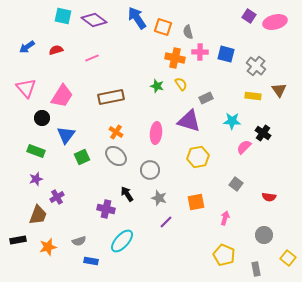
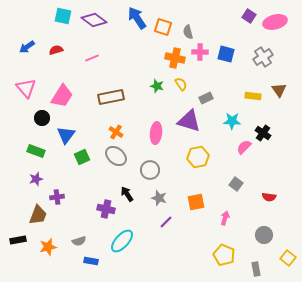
gray cross at (256, 66): moved 7 px right, 9 px up; rotated 18 degrees clockwise
purple cross at (57, 197): rotated 24 degrees clockwise
